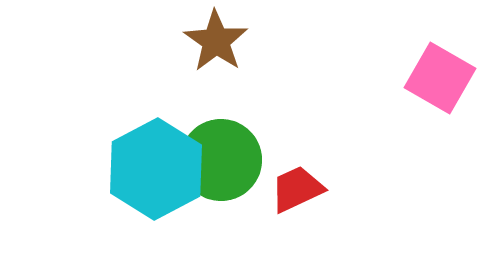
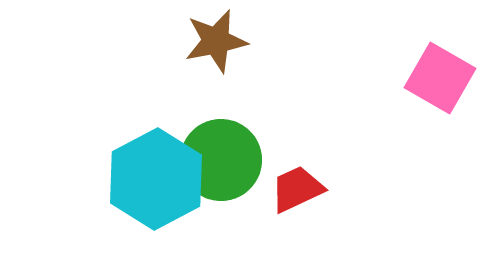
brown star: rotated 26 degrees clockwise
cyan hexagon: moved 10 px down
